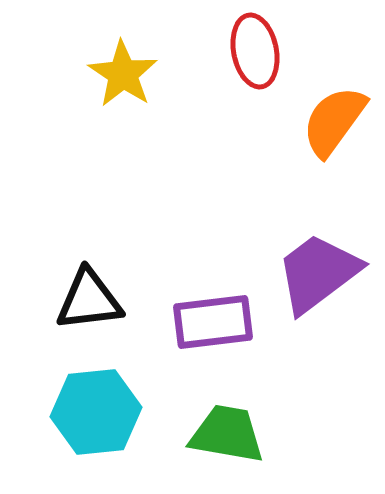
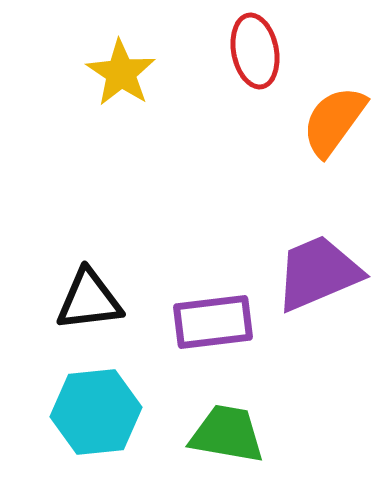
yellow star: moved 2 px left, 1 px up
purple trapezoid: rotated 14 degrees clockwise
